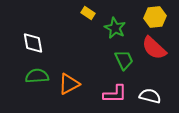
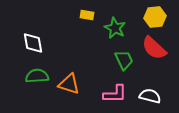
yellow rectangle: moved 1 px left, 2 px down; rotated 24 degrees counterclockwise
orange triangle: rotated 45 degrees clockwise
